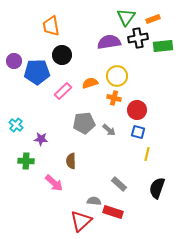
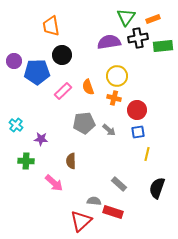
orange semicircle: moved 2 px left, 4 px down; rotated 91 degrees counterclockwise
blue square: rotated 24 degrees counterclockwise
